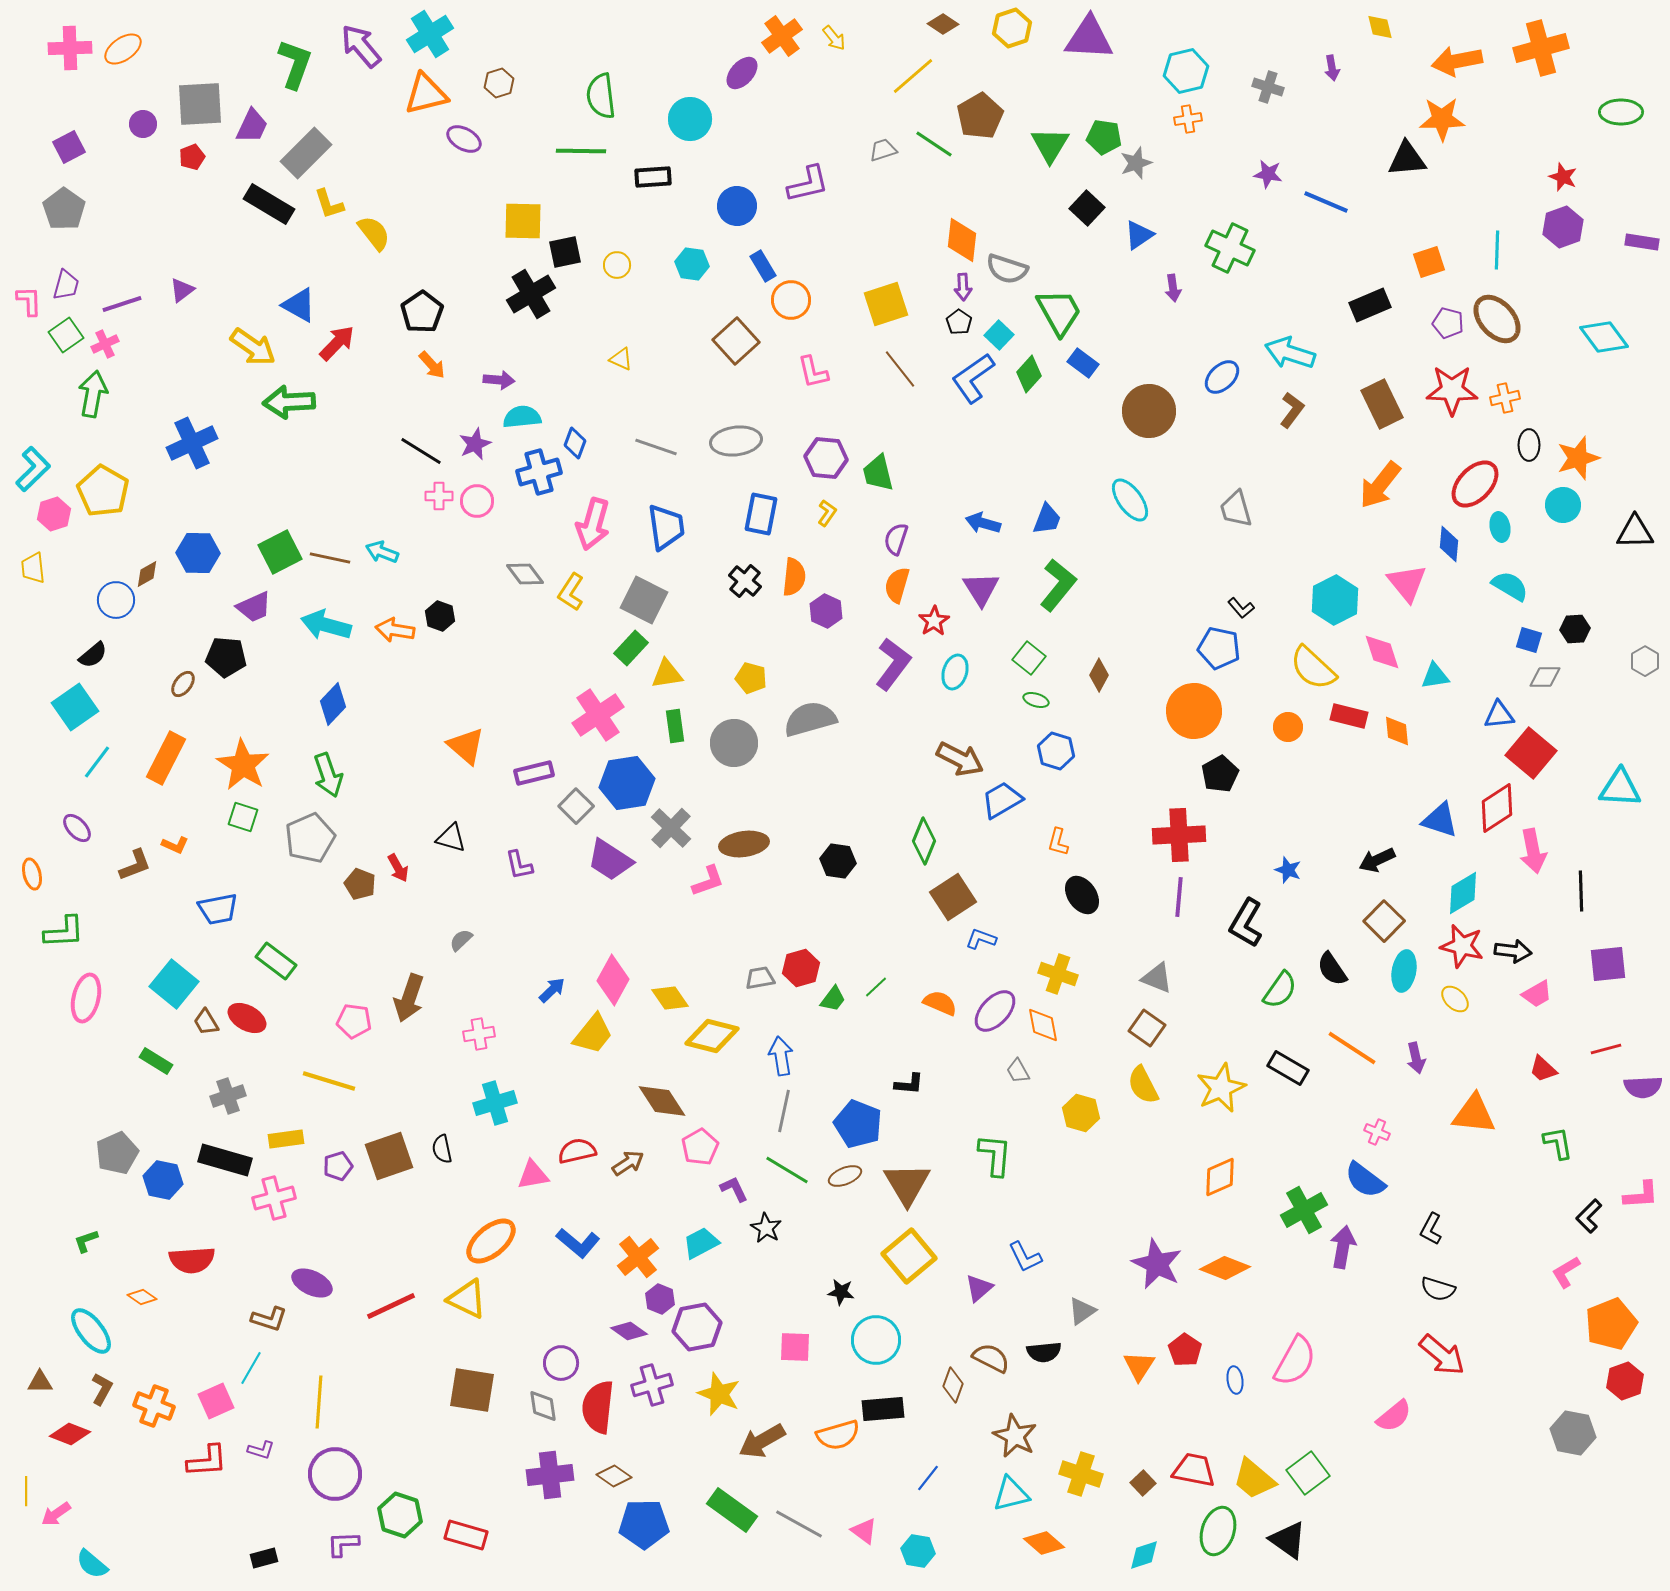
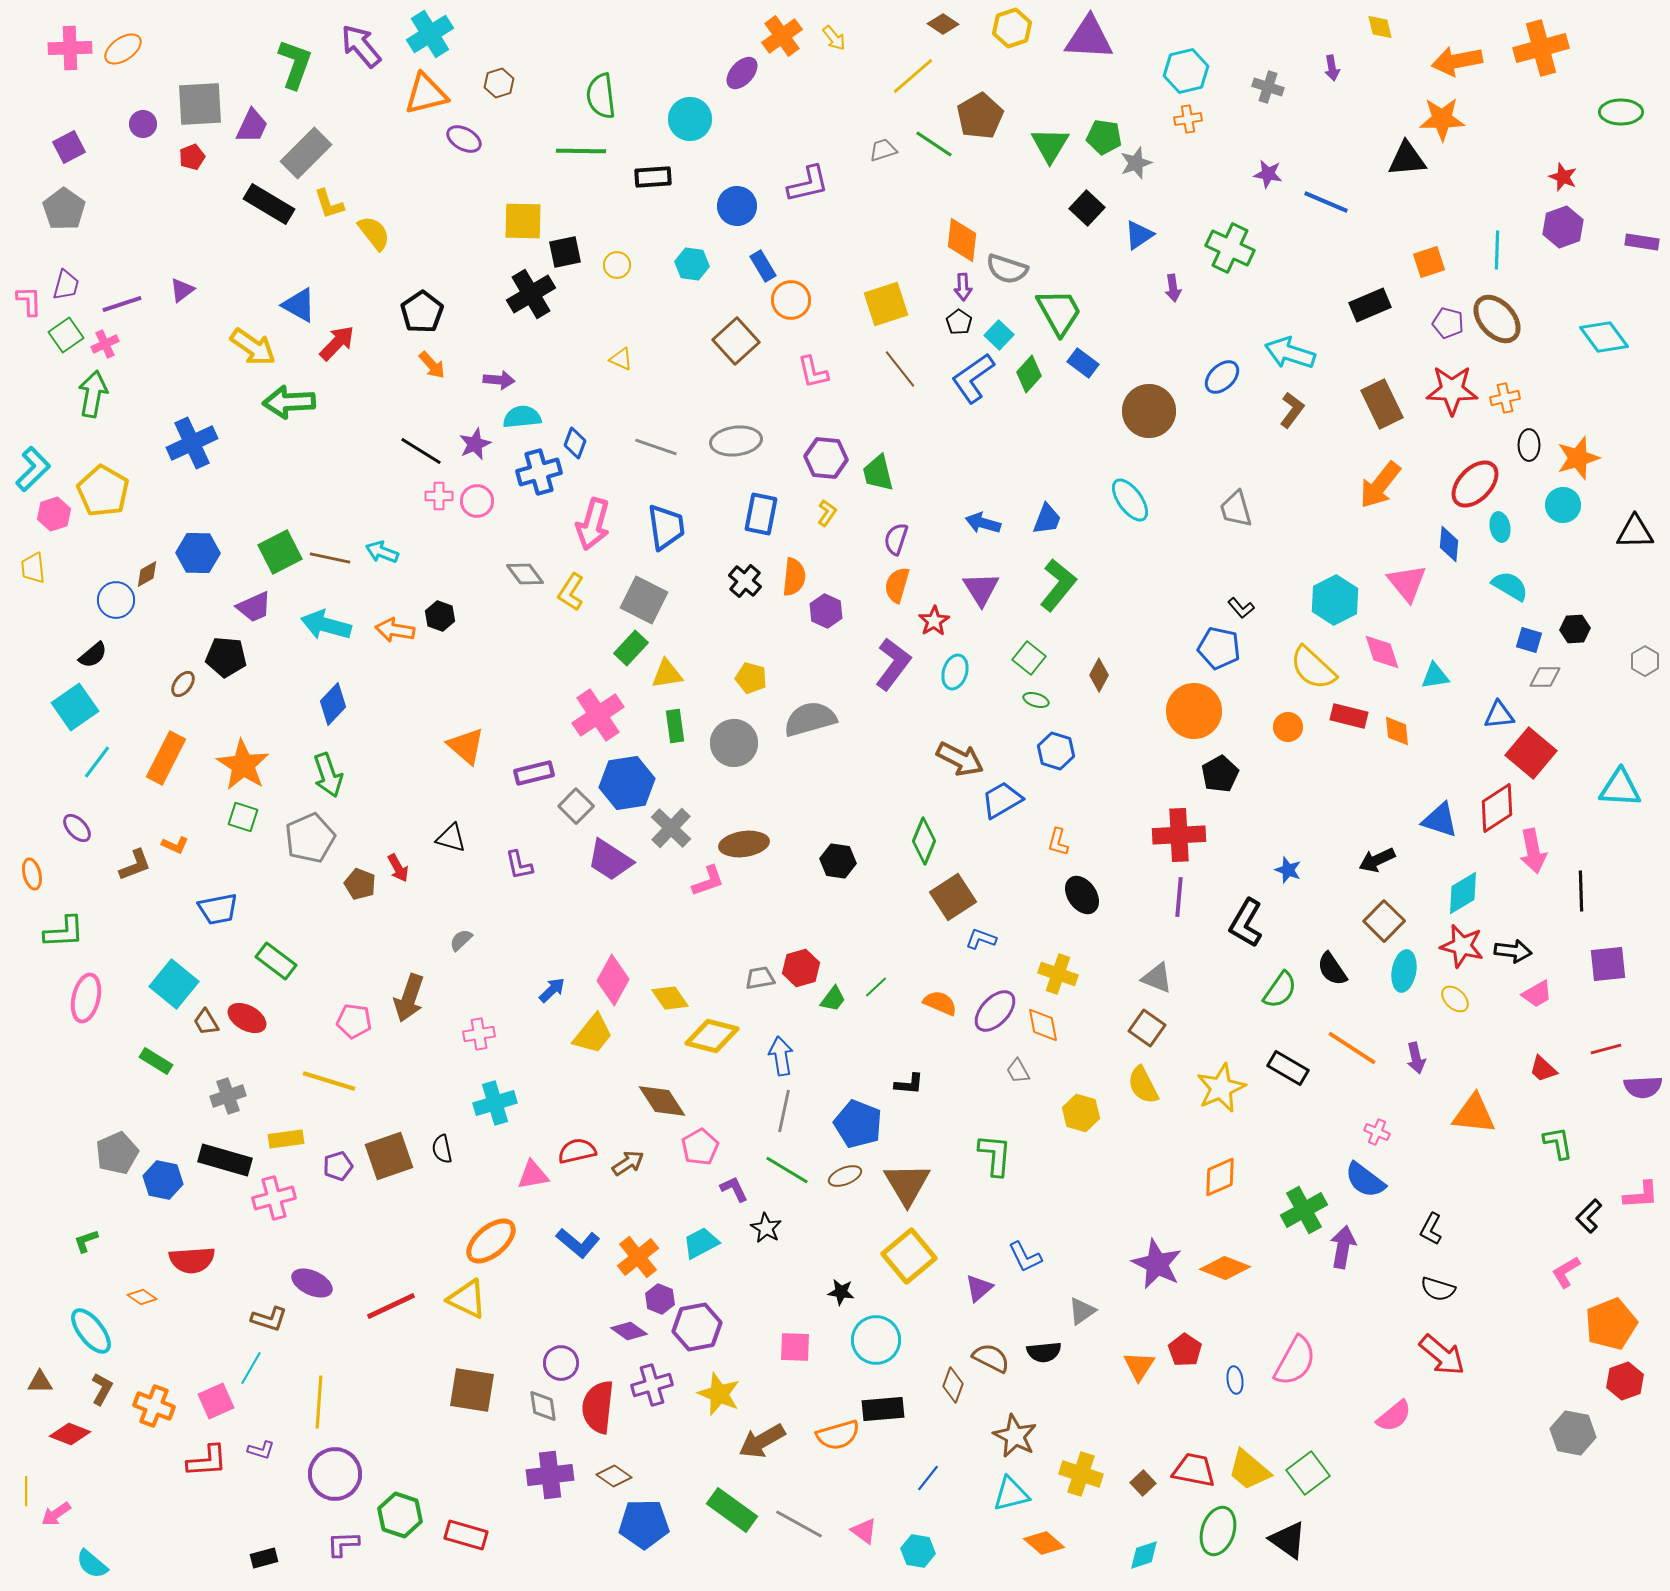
yellow trapezoid at (1254, 1479): moved 5 px left, 9 px up
